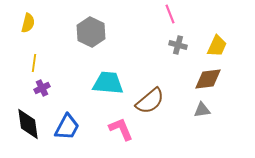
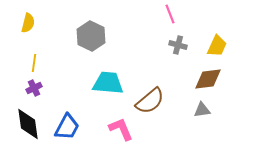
gray hexagon: moved 4 px down
purple cross: moved 8 px left
